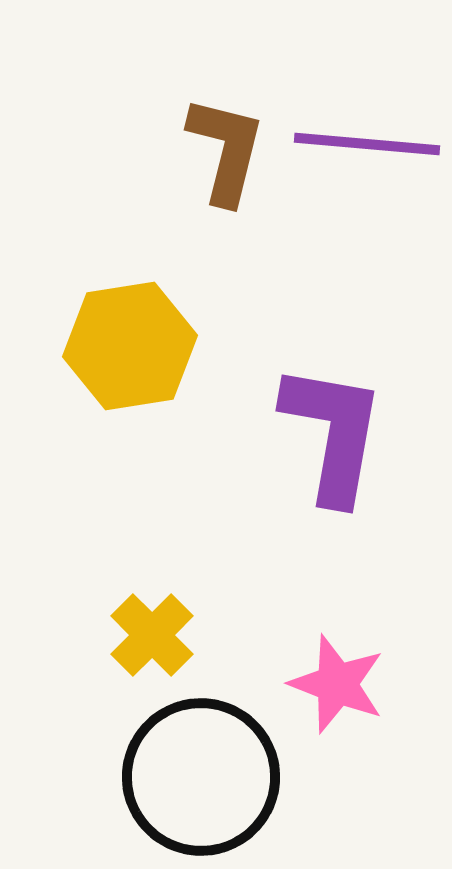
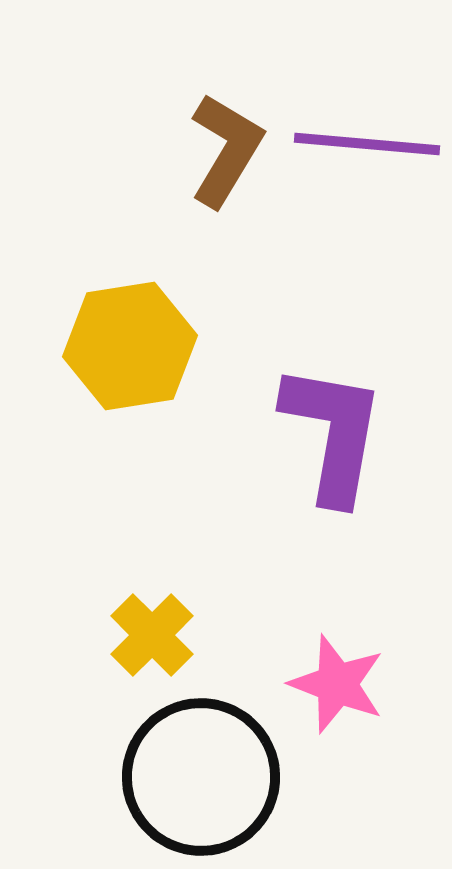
brown L-shape: rotated 17 degrees clockwise
